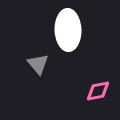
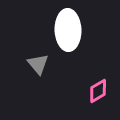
pink diamond: rotated 20 degrees counterclockwise
